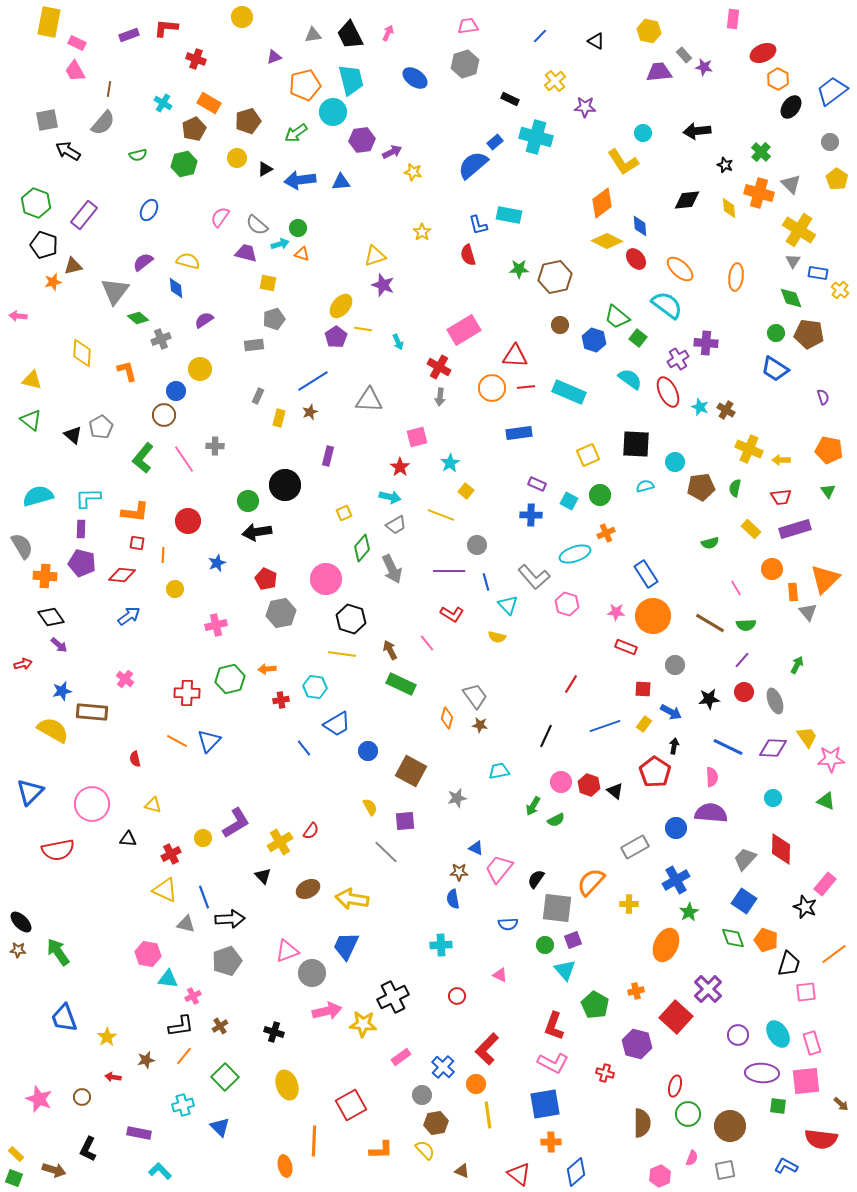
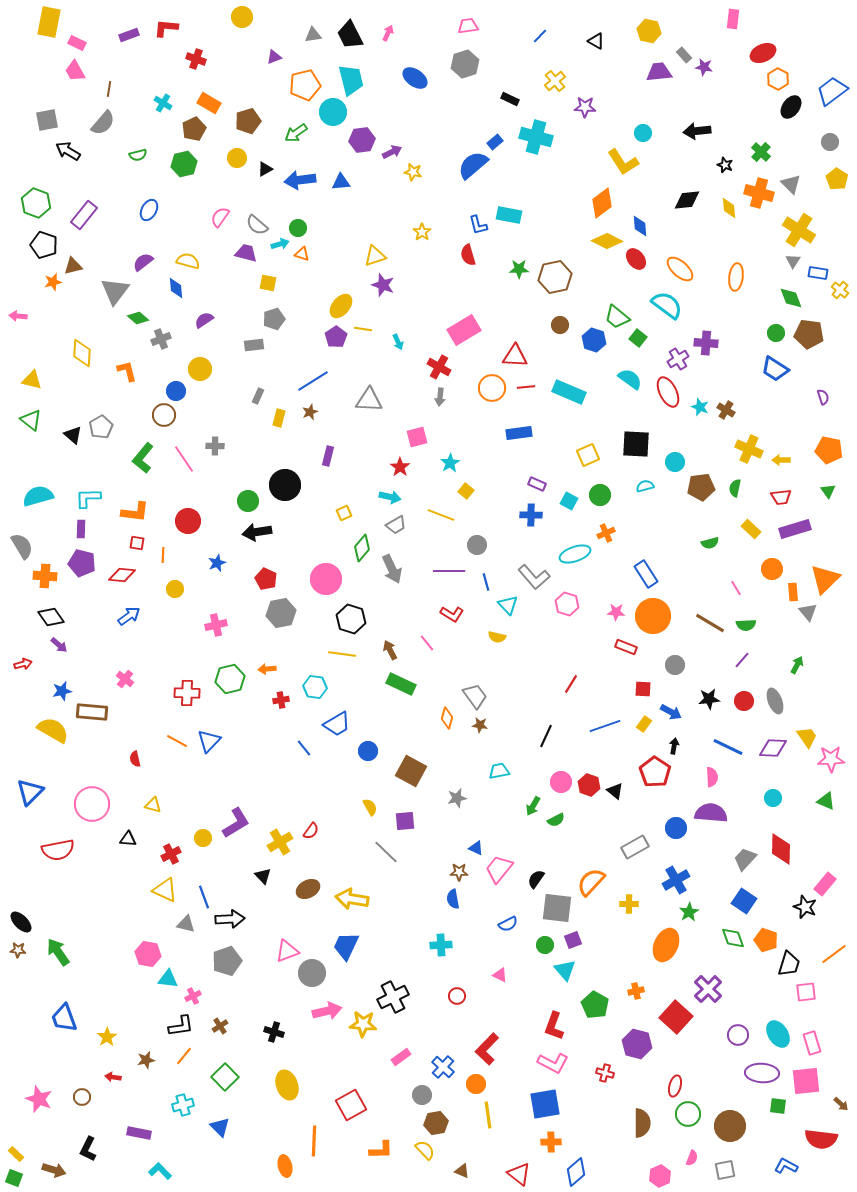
red circle at (744, 692): moved 9 px down
blue semicircle at (508, 924): rotated 24 degrees counterclockwise
